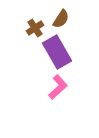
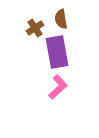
brown semicircle: rotated 138 degrees clockwise
purple rectangle: rotated 20 degrees clockwise
